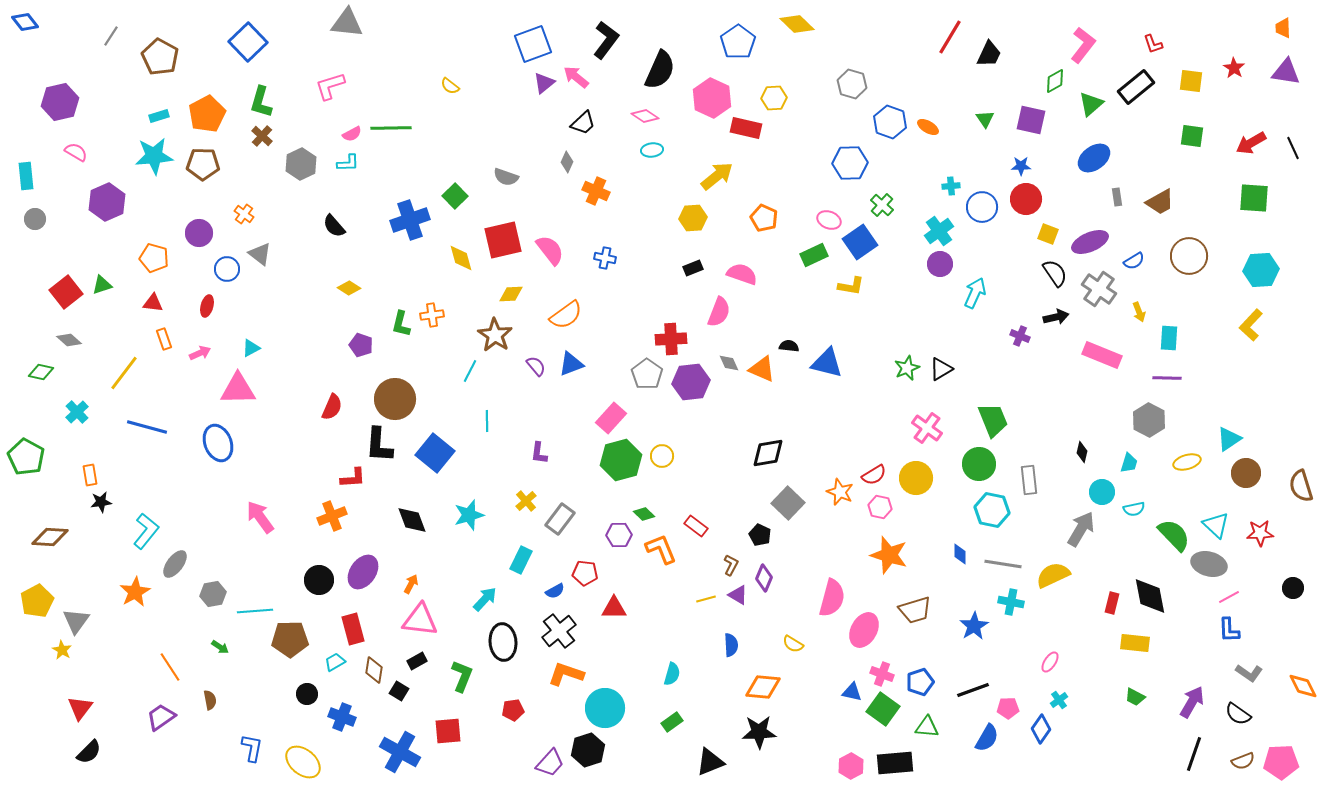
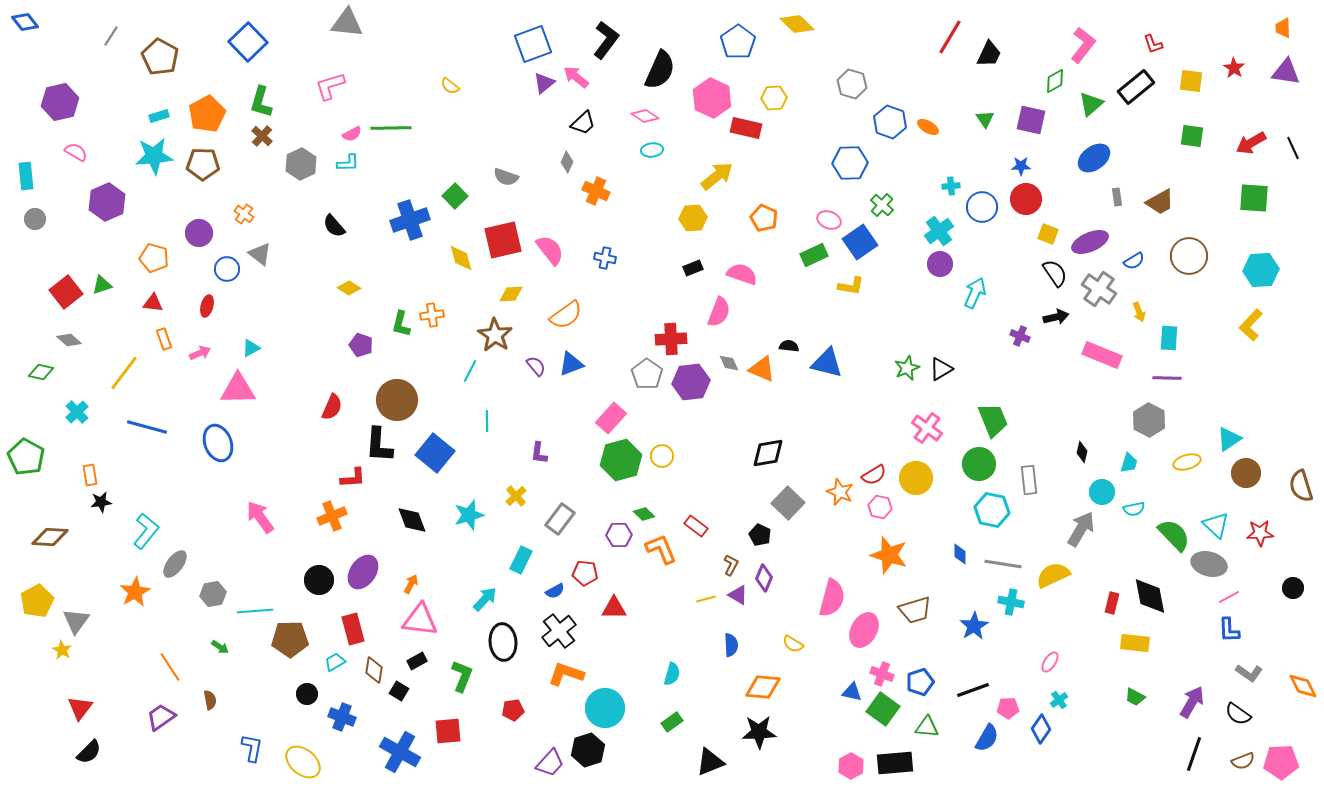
brown circle at (395, 399): moved 2 px right, 1 px down
yellow cross at (526, 501): moved 10 px left, 5 px up
